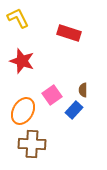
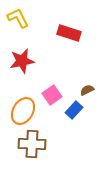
red star: rotated 30 degrees counterclockwise
brown semicircle: moved 4 px right; rotated 64 degrees clockwise
